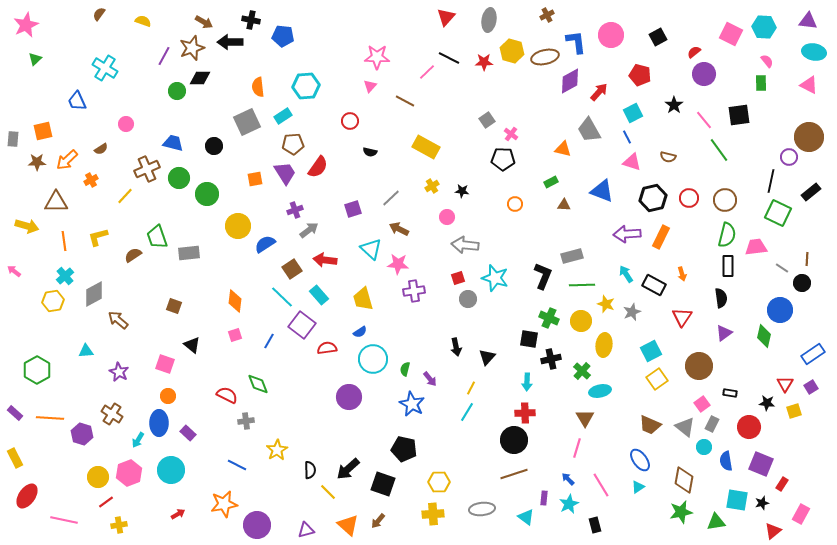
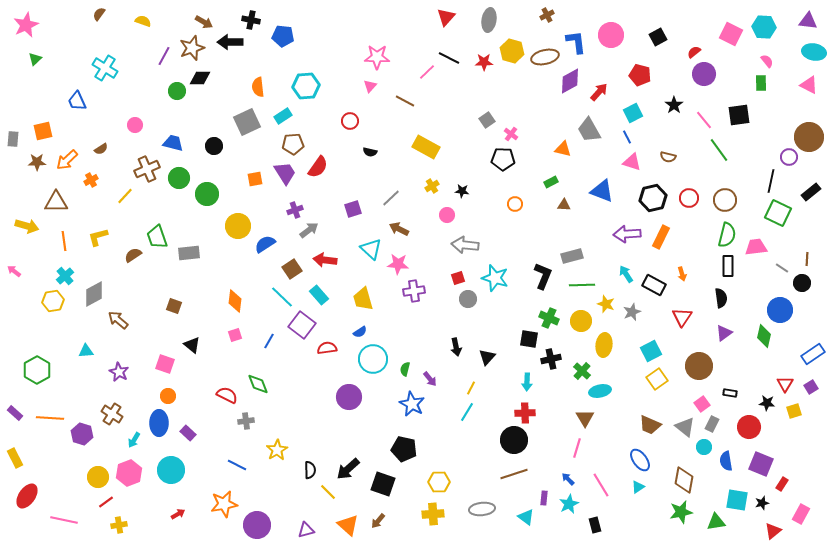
pink circle at (126, 124): moved 9 px right, 1 px down
pink circle at (447, 217): moved 2 px up
cyan arrow at (138, 440): moved 4 px left
